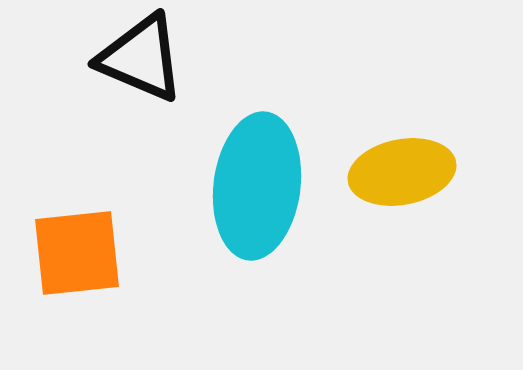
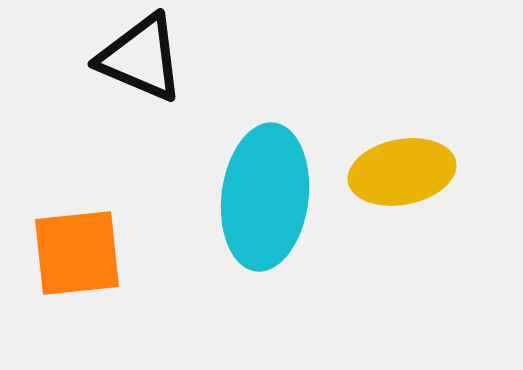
cyan ellipse: moved 8 px right, 11 px down
